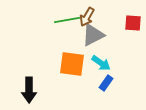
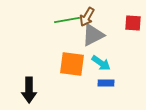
blue rectangle: rotated 56 degrees clockwise
